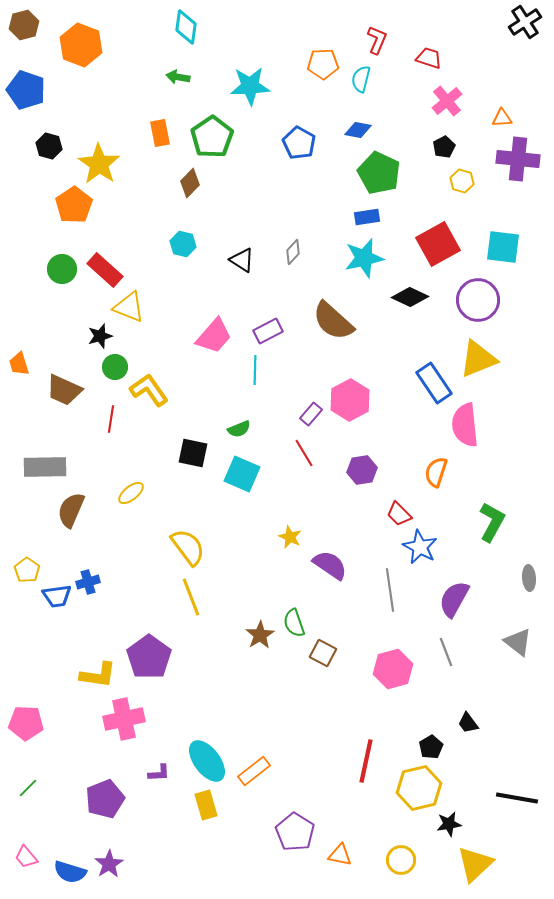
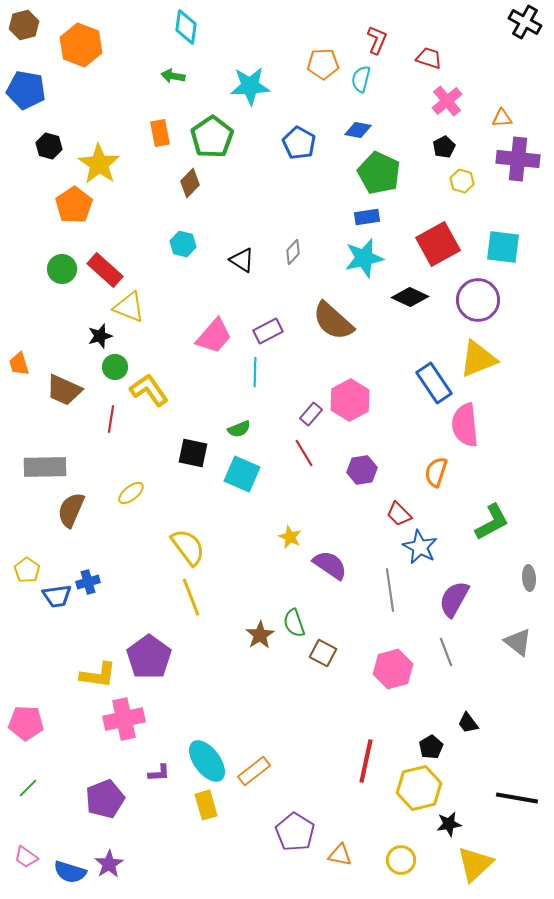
black cross at (525, 22): rotated 28 degrees counterclockwise
green arrow at (178, 77): moved 5 px left, 1 px up
blue pentagon at (26, 90): rotated 9 degrees counterclockwise
cyan line at (255, 370): moved 2 px down
green L-shape at (492, 522): rotated 33 degrees clockwise
pink trapezoid at (26, 857): rotated 15 degrees counterclockwise
